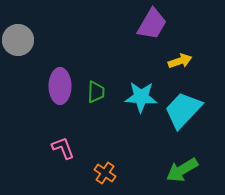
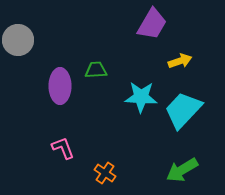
green trapezoid: moved 22 px up; rotated 95 degrees counterclockwise
